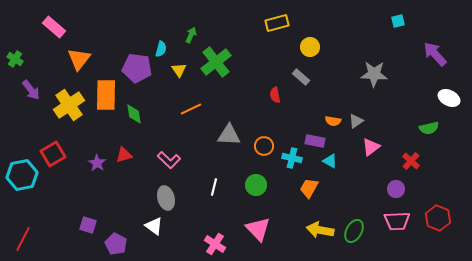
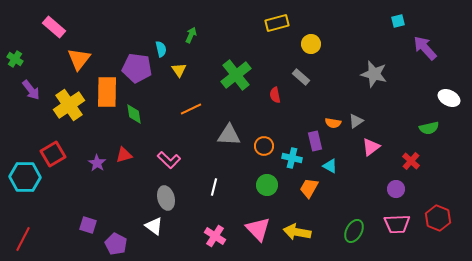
yellow circle at (310, 47): moved 1 px right, 3 px up
cyan semicircle at (161, 49): rotated 28 degrees counterclockwise
purple arrow at (435, 54): moved 10 px left, 6 px up
green cross at (216, 62): moved 20 px right, 13 px down
gray star at (374, 74): rotated 12 degrees clockwise
orange rectangle at (106, 95): moved 1 px right, 3 px up
orange semicircle at (333, 121): moved 2 px down
purple rectangle at (315, 141): rotated 66 degrees clockwise
cyan triangle at (330, 161): moved 5 px down
cyan hexagon at (22, 175): moved 3 px right, 2 px down; rotated 12 degrees clockwise
green circle at (256, 185): moved 11 px right
pink trapezoid at (397, 221): moved 3 px down
yellow arrow at (320, 230): moved 23 px left, 2 px down
pink cross at (215, 244): moved 8 px up
